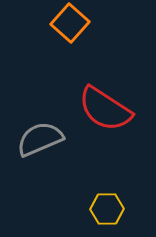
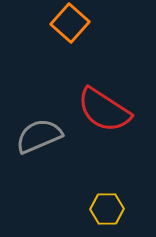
red semicircle: moved 1 px left, 1 px down
gray semicircle: moved 1 px left, 3 px up
